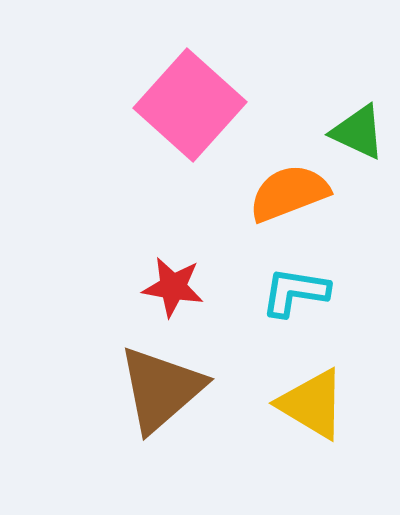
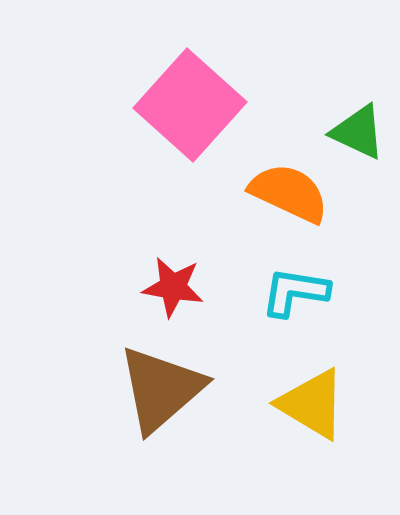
orange semicircle: rotated 46 degrees clockwise
